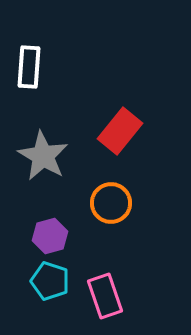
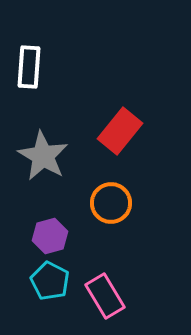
cyan pentagon: rotated 9 degrees clockwise
pink rectangle: rotated 12 degrees counterclockwise
